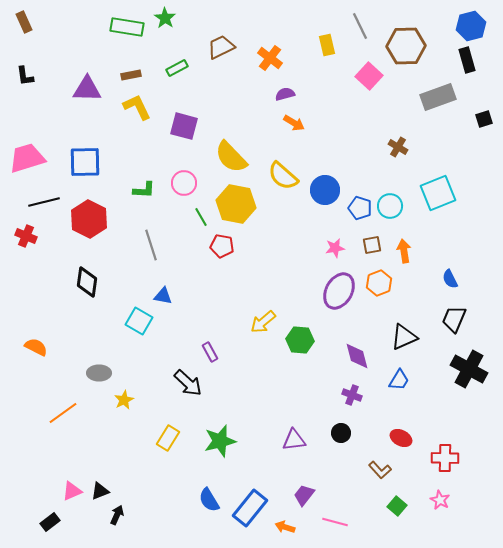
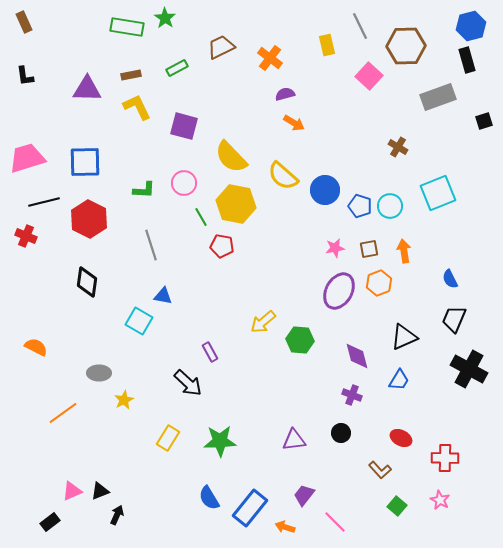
black square at (484, 119): moved 2 px down
blue pentagon at (360, 208): moved 2 px up
brown square at (372, 245): moved 3 px left, 4 px down
green star at (220, 441): rotated 12 degrees clockwise
blue semicircle at (209, 500): moved 2 px up
pink line at (335, 522): rotated 30 degrees clockwise
